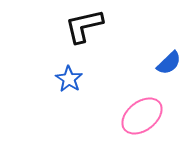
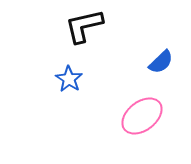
blue semicircle: moved 8 px left, 1 px up
